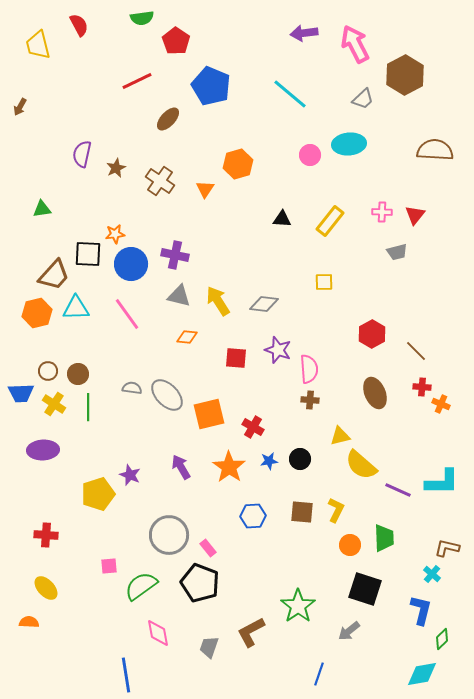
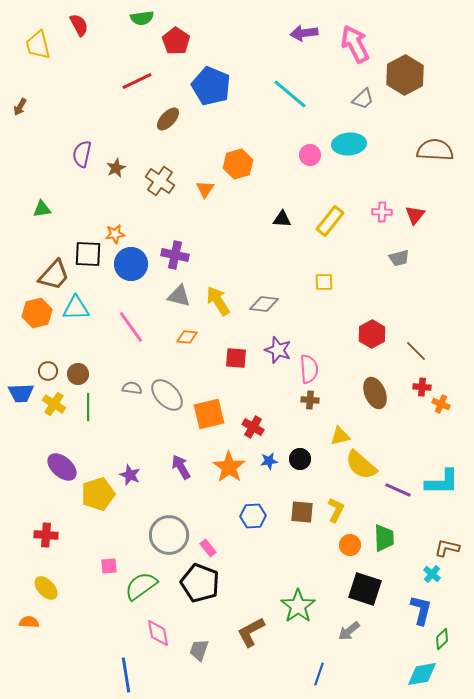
gray trapezoid at (397, 252): moved 2 px right, 6 px down
pink line at (127, 314): moved 4 px right, 13 px down
purple ellipse at (43, 450): moved 19 px right, 17 px down; rotated 44 degrees clockwise
gray trapezoid at (209, 647): moved 10 px left, 3 px down
